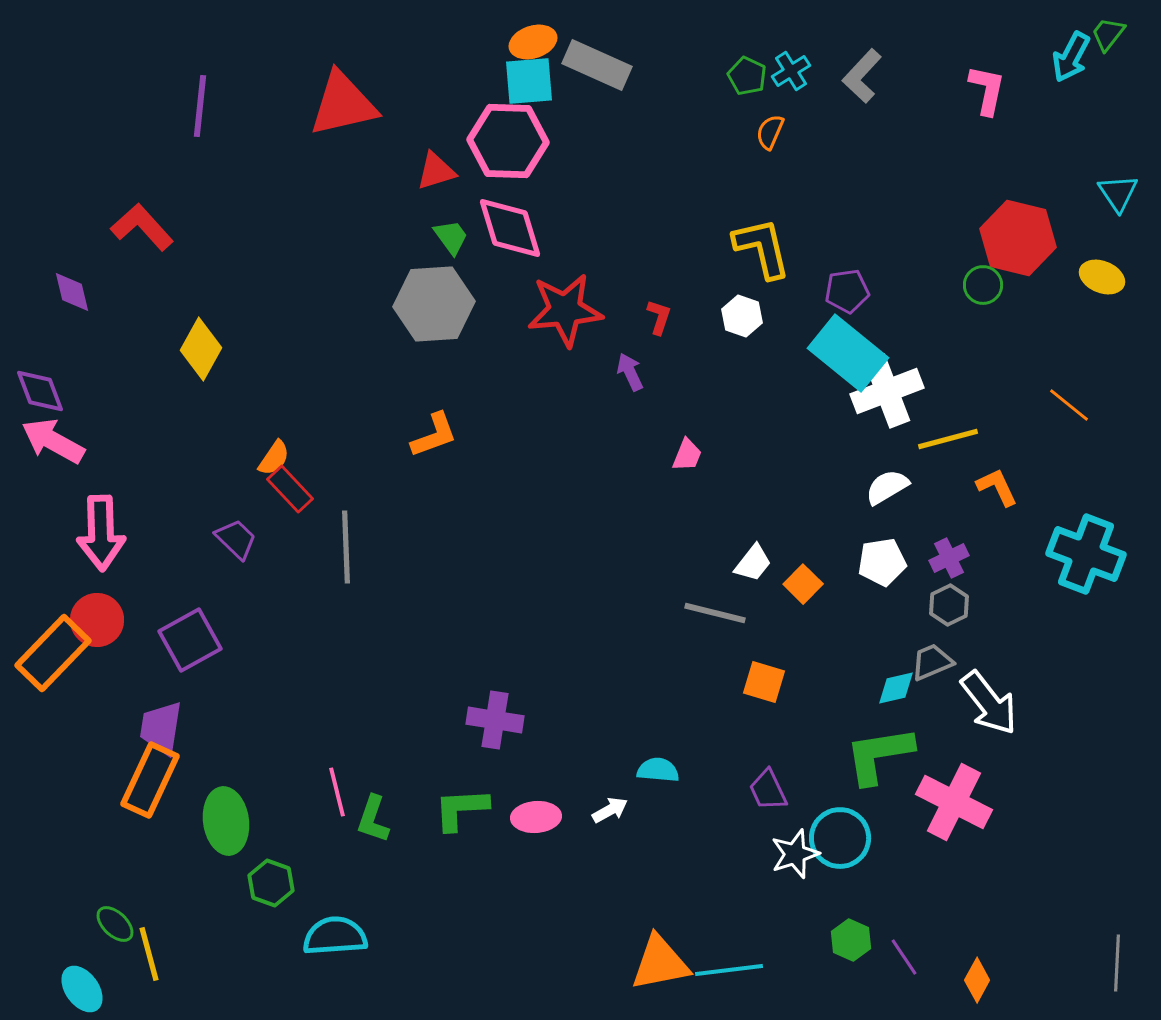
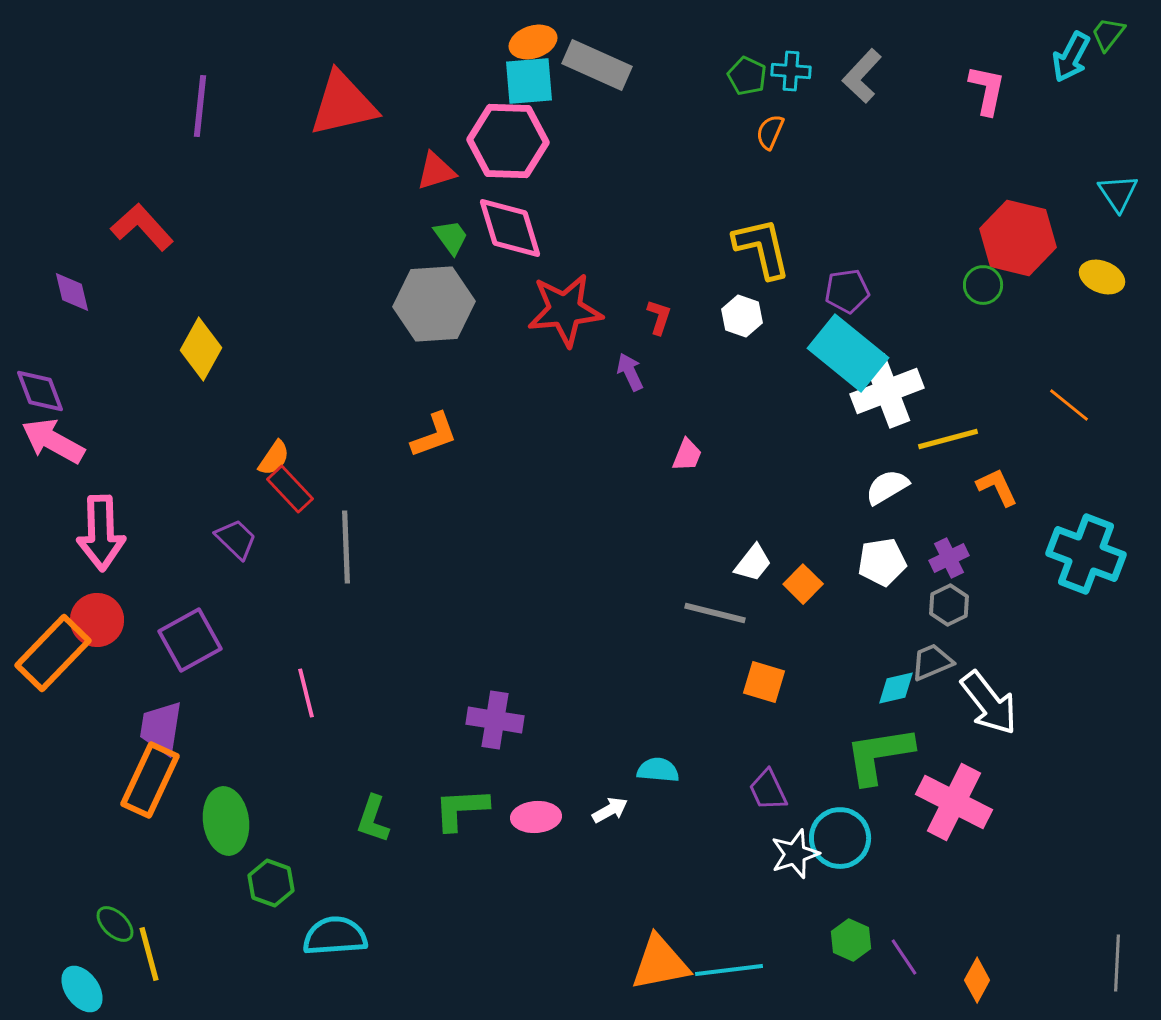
cyan cross at (791, 71): rotated 36 degrees clockwise
pink line at (337, 792): moved 31 px left, 99 px up
